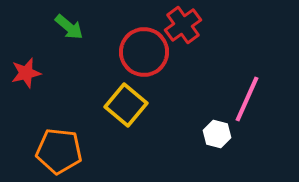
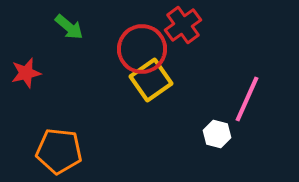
red circle: moved 2 px left, 3 px up
yellow square: moved 25 px right, 25 px up; rotated 15 degrees clockwise
